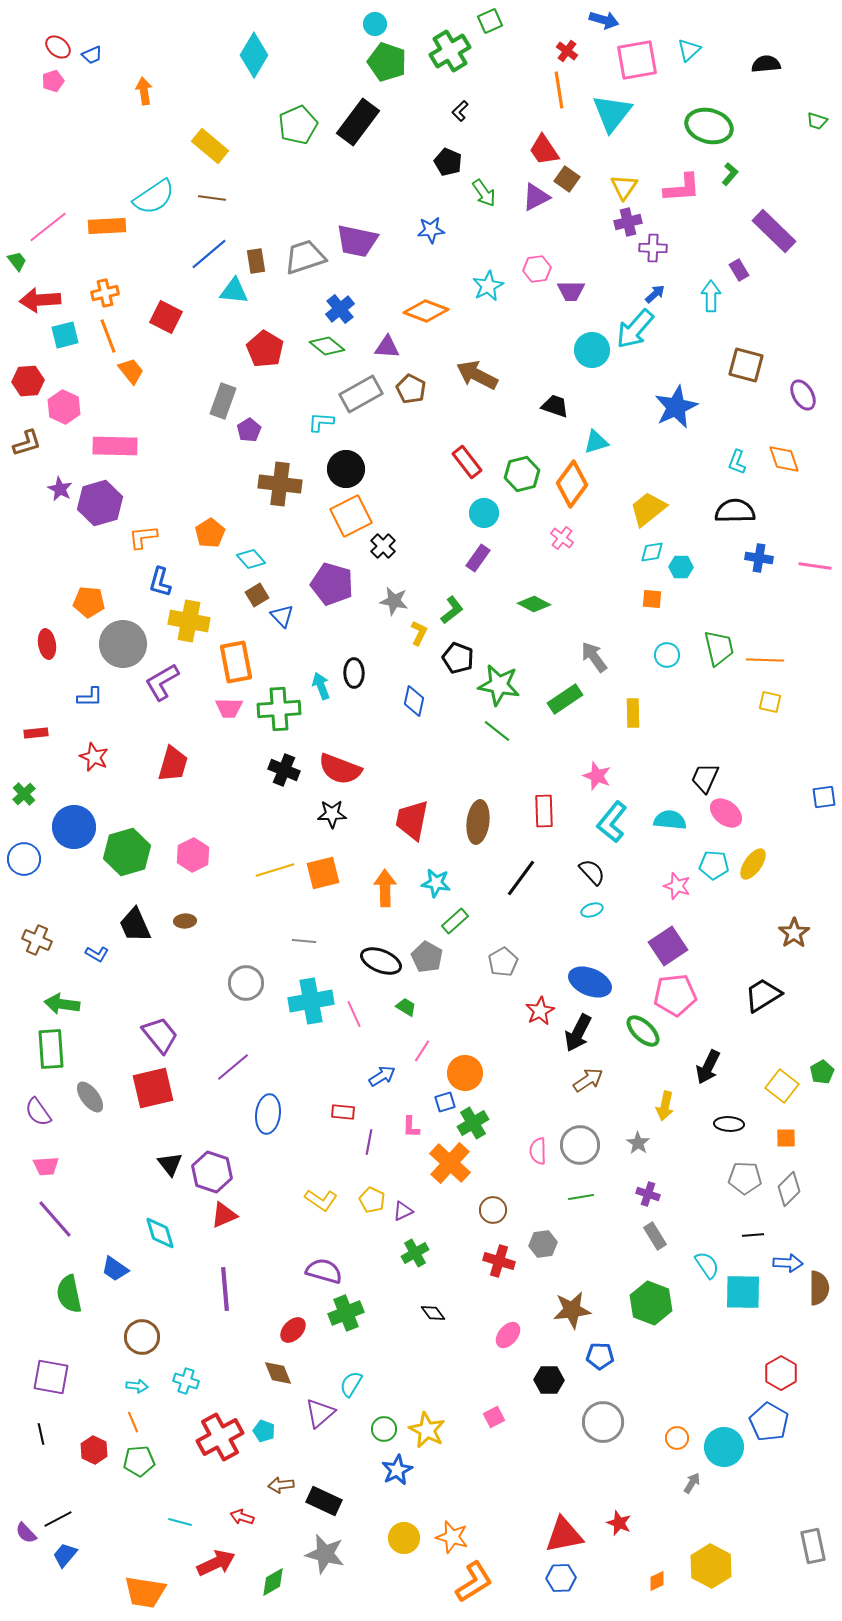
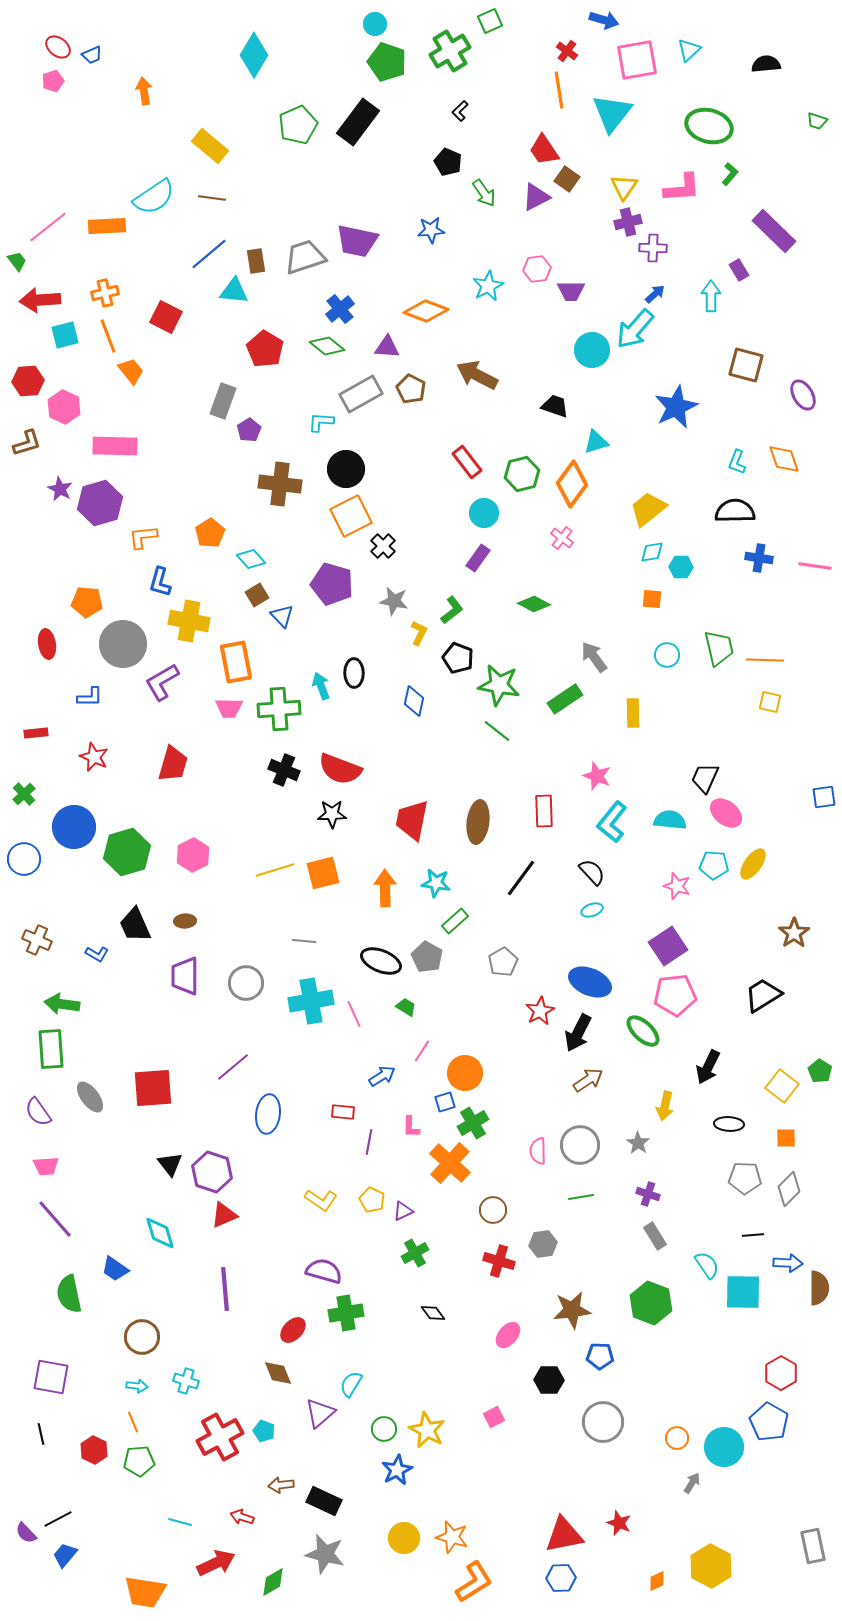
orange pentagon at (89, 602): moved 2 px left
purple trapezoid at (160, 1035): moved 25 px right, 59 px up; rotated 141 degrees counterclockwise
green pentagon at (822, 1072): moved 2 px left, 1 px up; rotated 10 degrees counterclockwise
red square at (153, 1088): rotated 9 degrees clockwise
green cross at (346, 1313): rotated 12 degrees clockwise
